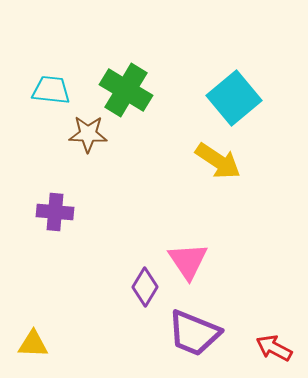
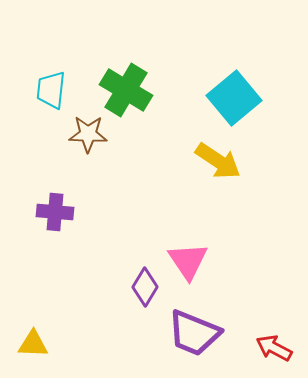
cyan trapezoid: rotated 90 degrees counterclockwise
